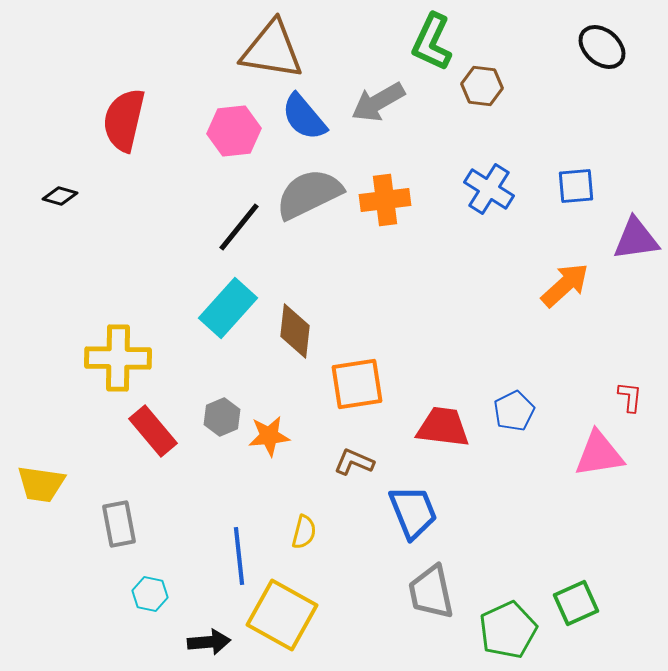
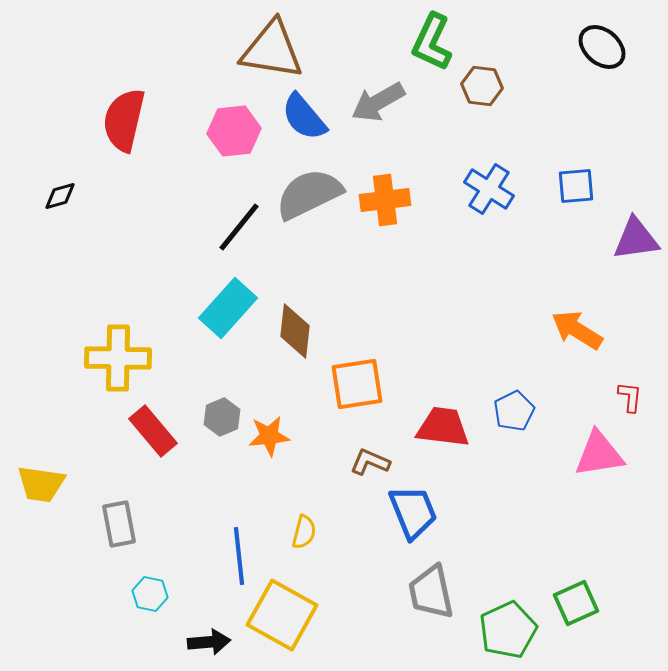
black diamond: rotated 32 degrees counterclockwise
orange arrow: moved 12 px right, 45 px down; rotated 106 degrees counterclockwise
brown L-shape: moved 16 px right
